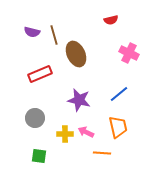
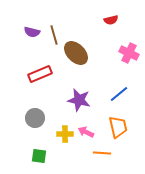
brown ellipse: moved 1 px up; rotated 20 degrees counterclockwise
